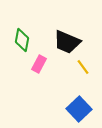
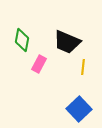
yellow line: rotated 42 degrees clockwise
